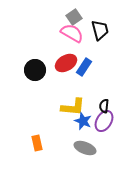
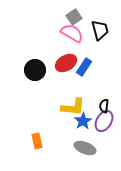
blue star: rotated 18 degrees clockwise
orange rectangle: moved 2 px up
